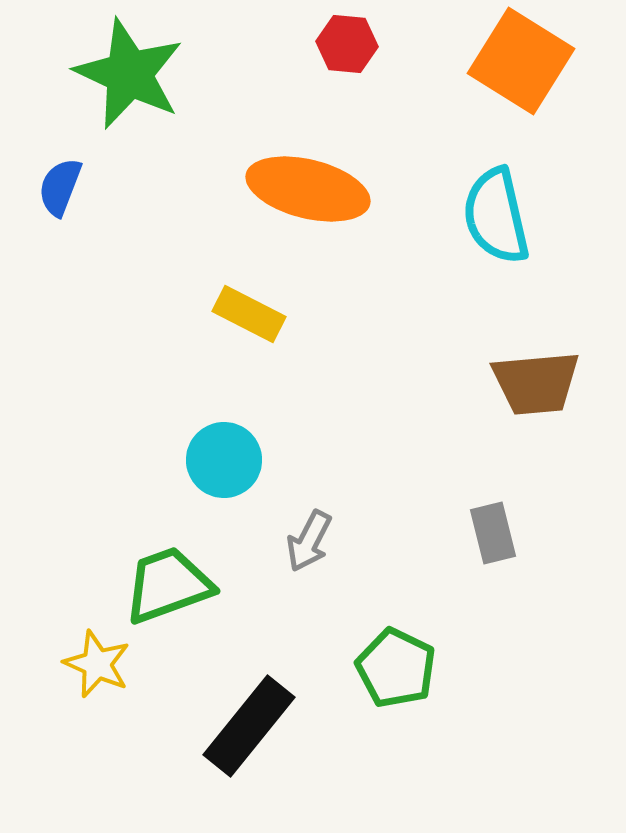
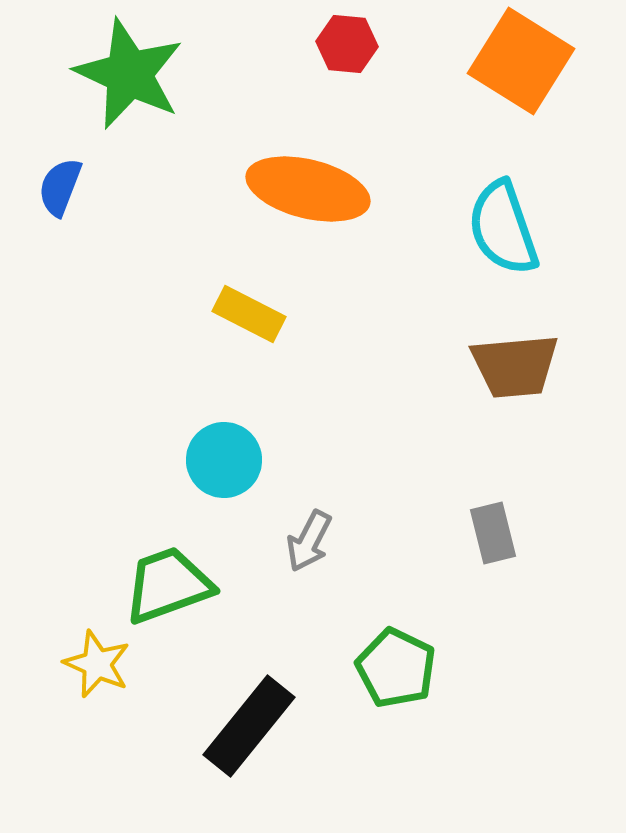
cyan semicircle: moved 7 px right, 12 px down; rotated 6 degrees counterclockwise
brown trapezoid: moved 21 px left, 17 px up
